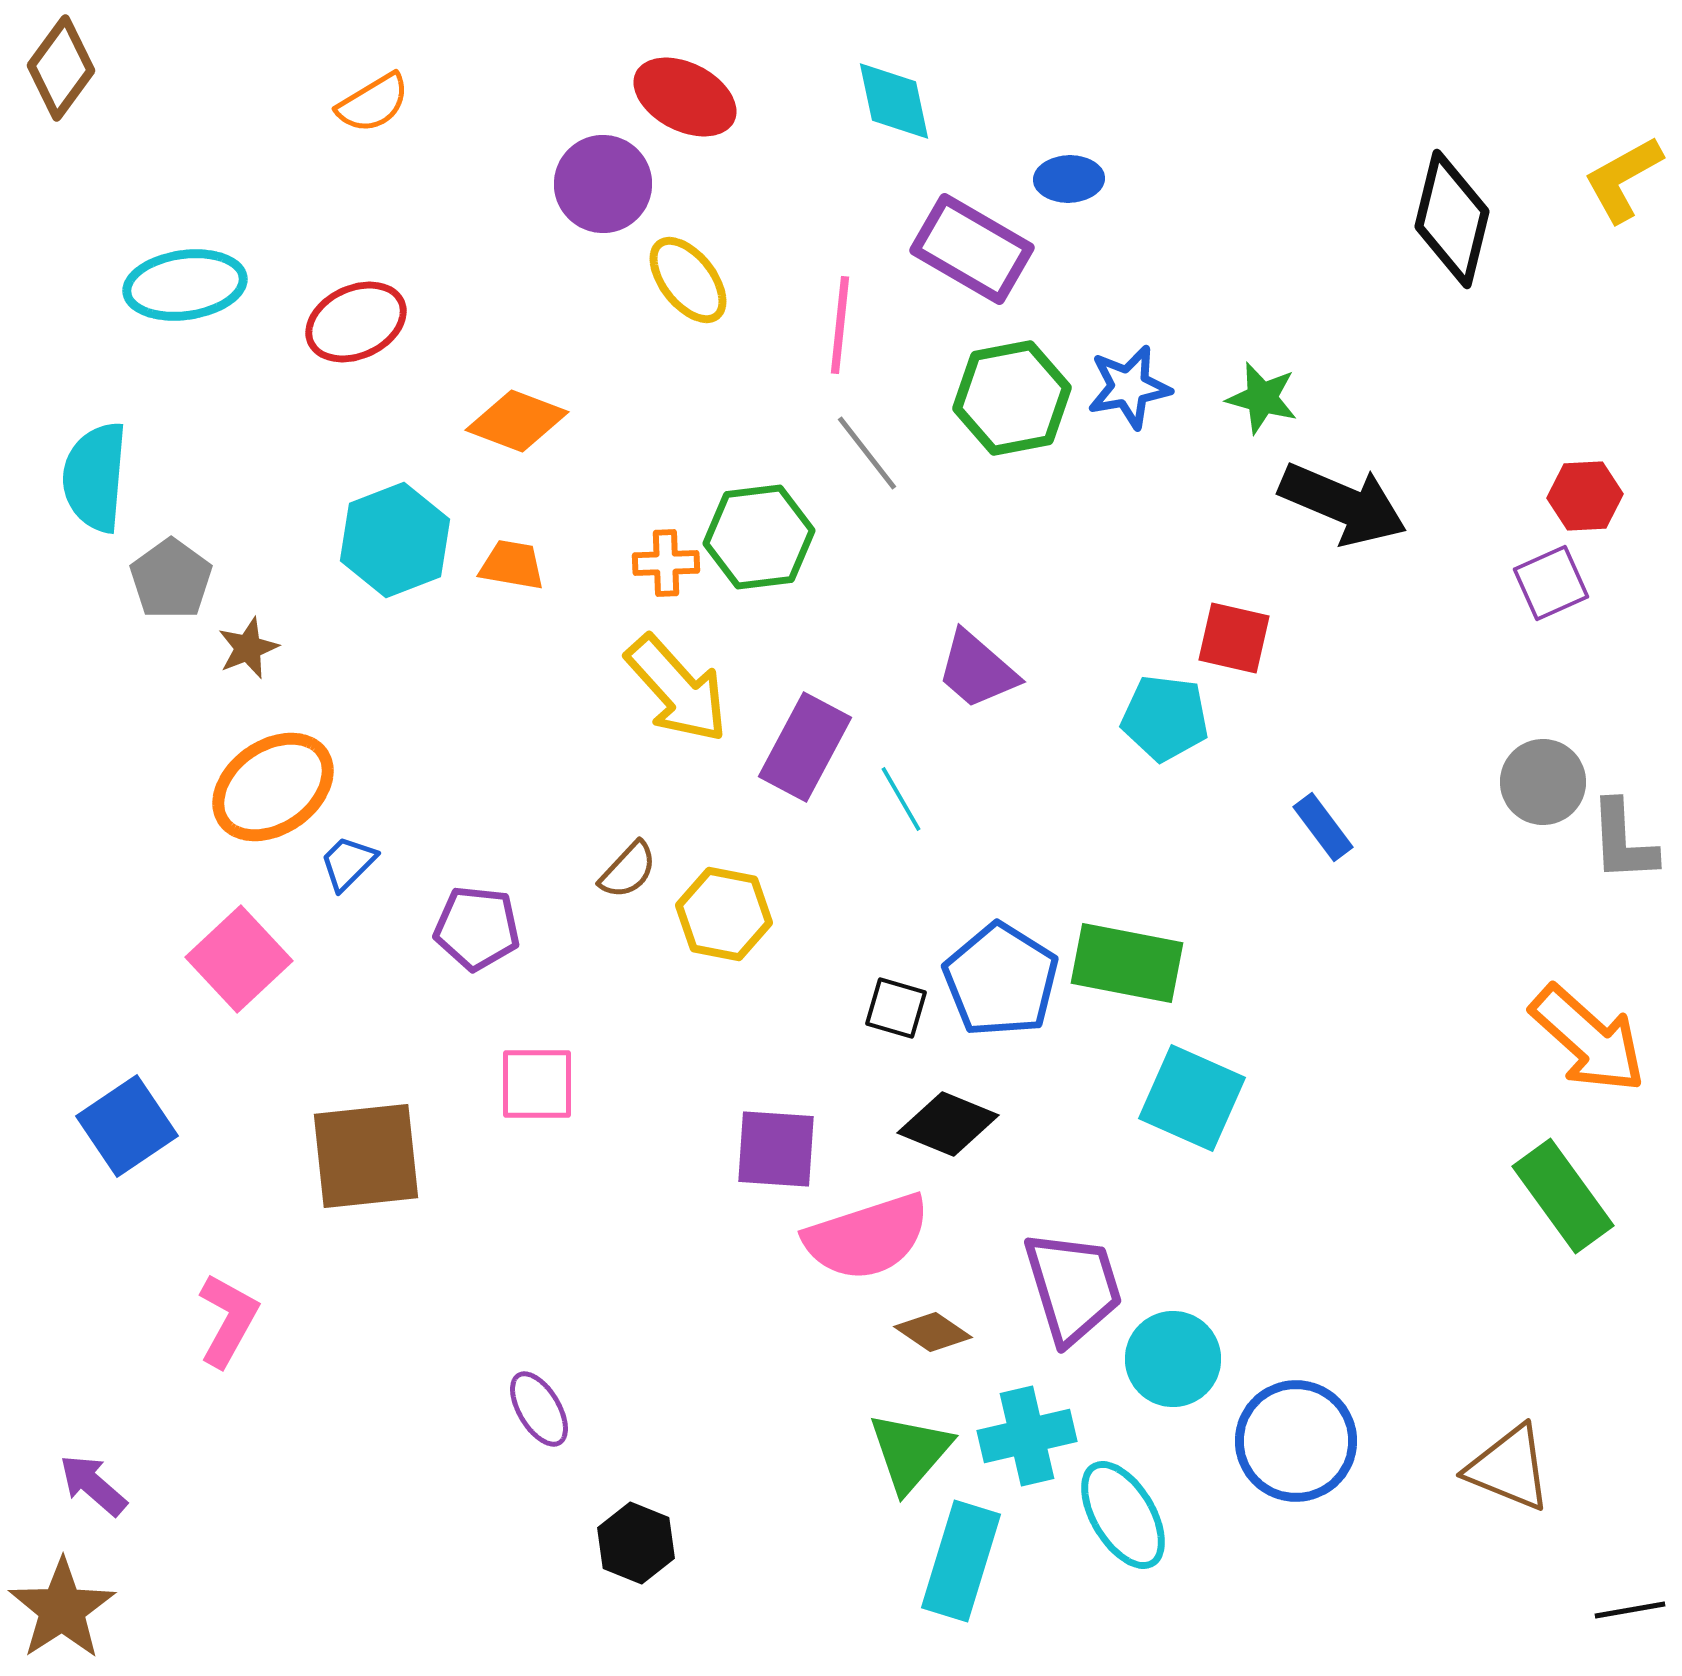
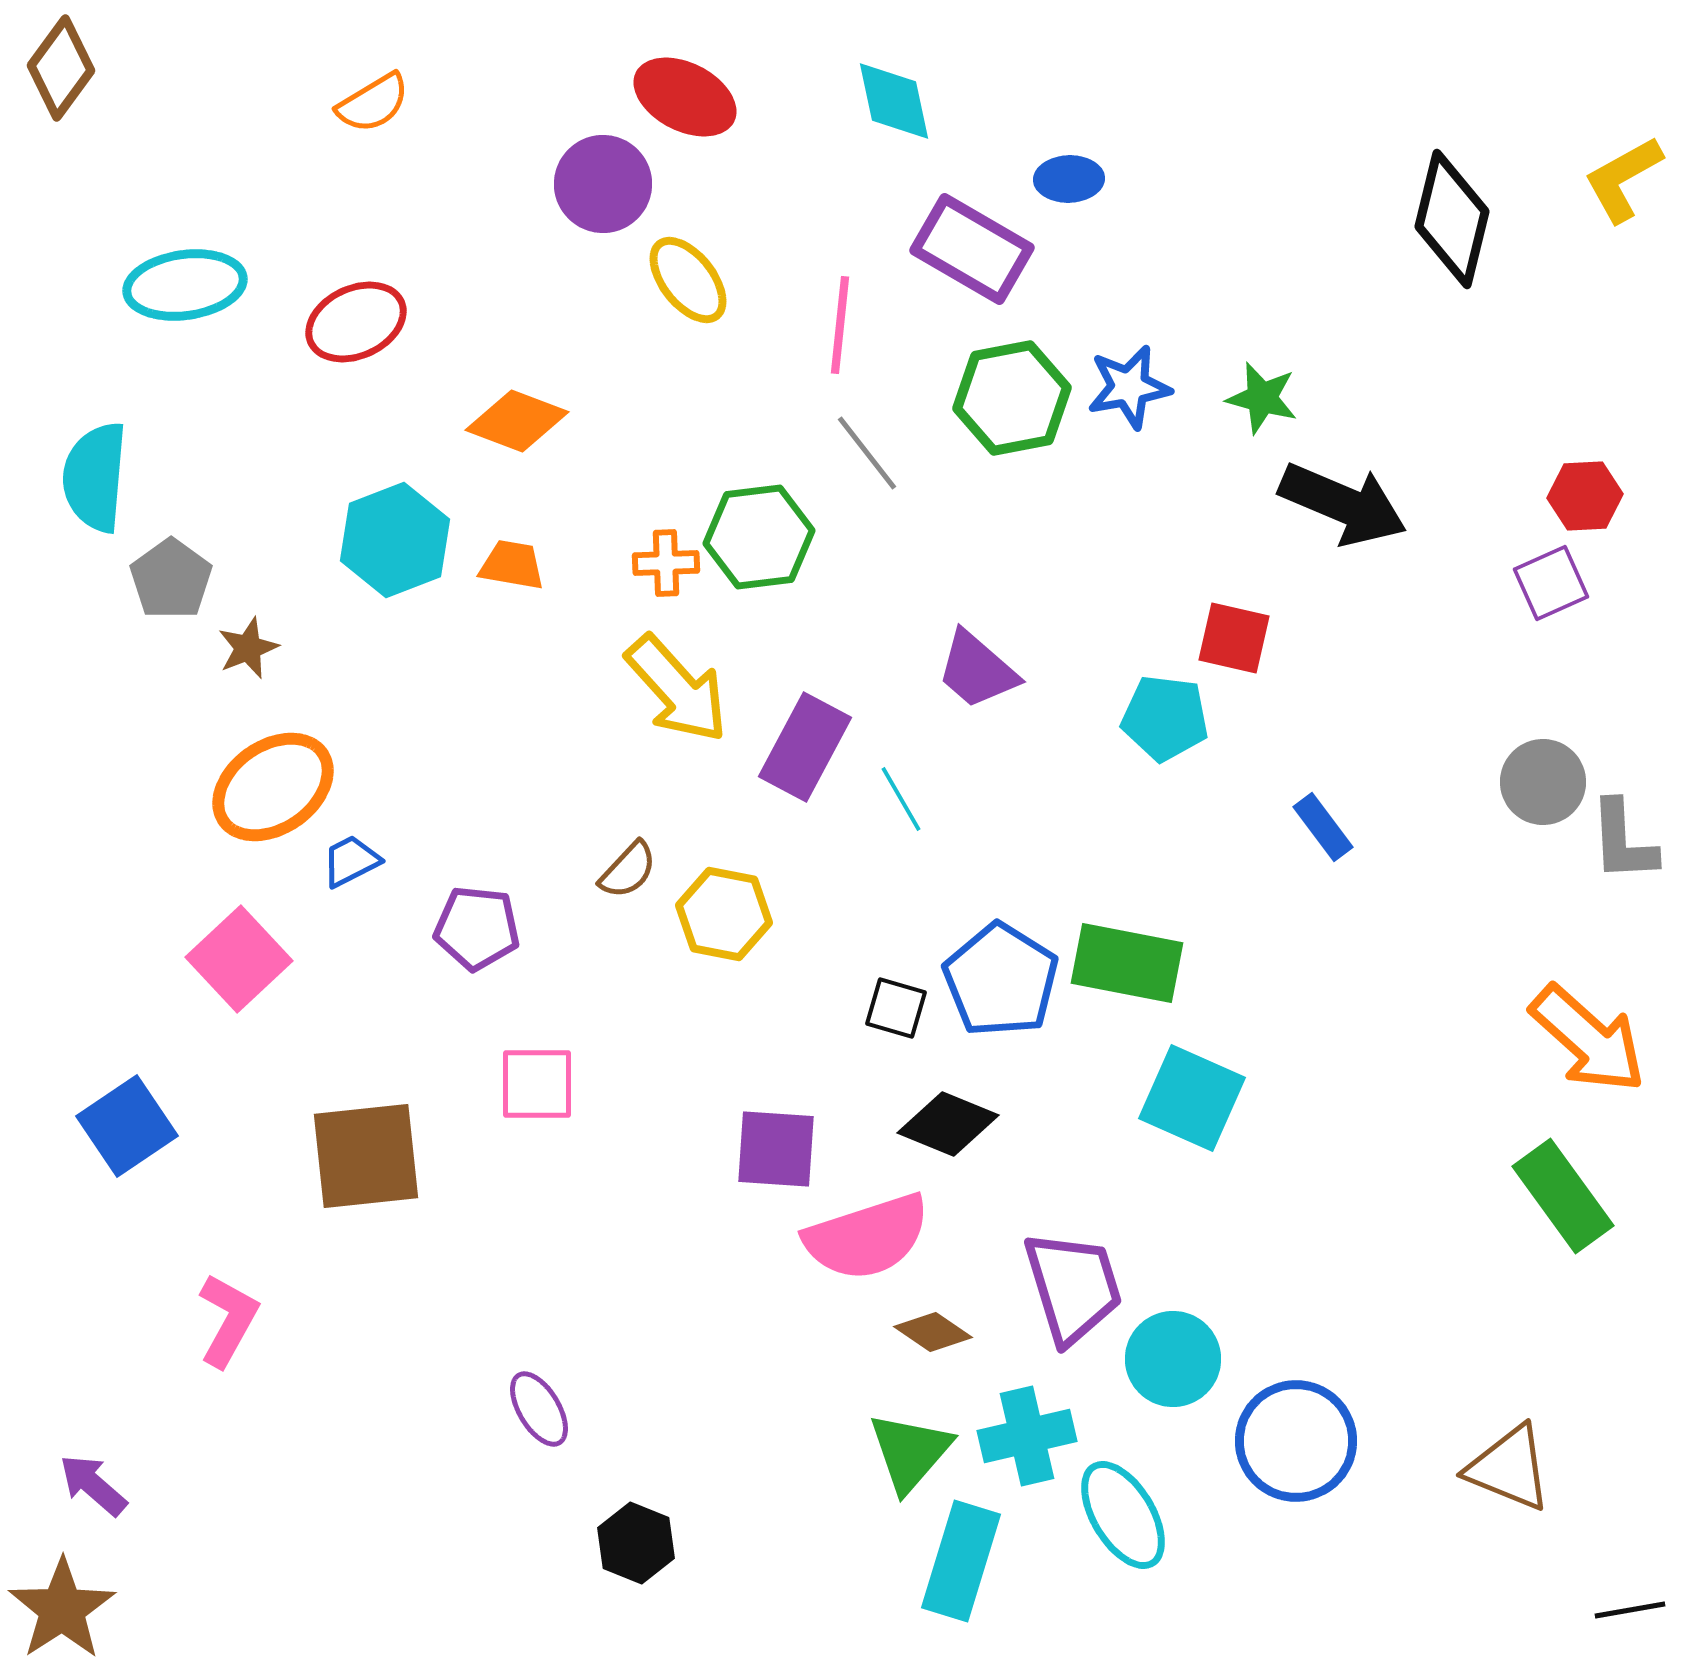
blue trapezoid at (348, 863): moved 3 px right, 2 px up; rotated 18 degrees clockwise
